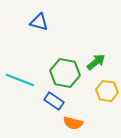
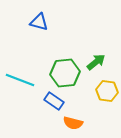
green hexagon: rotated 16 degrees counterclockwise
